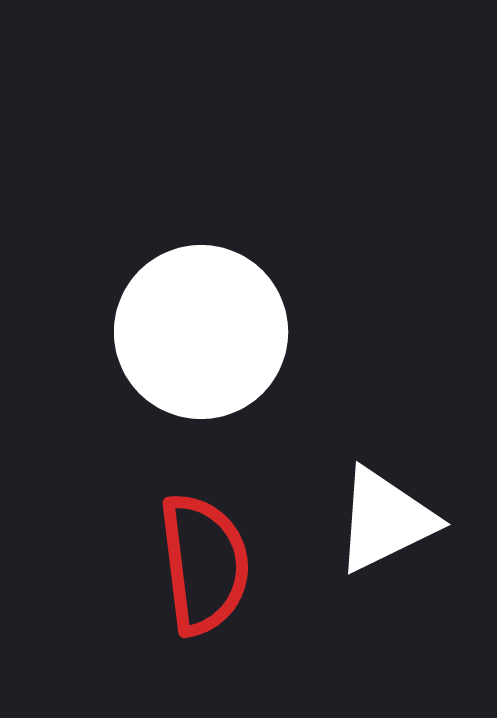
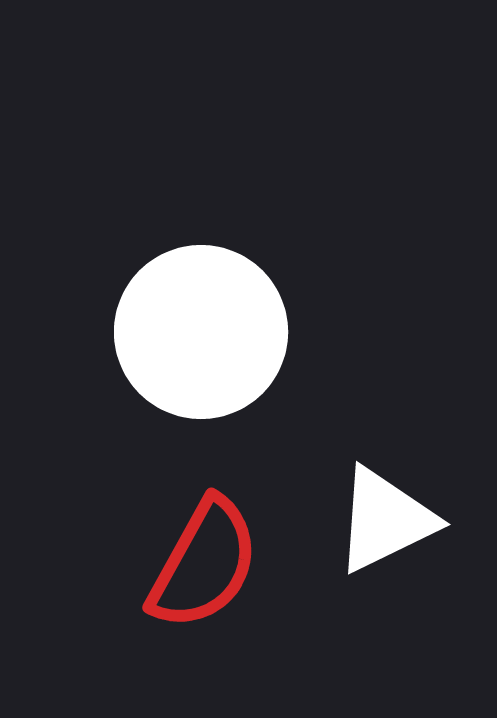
red semicircle: rotated 36 degrees clockwise
